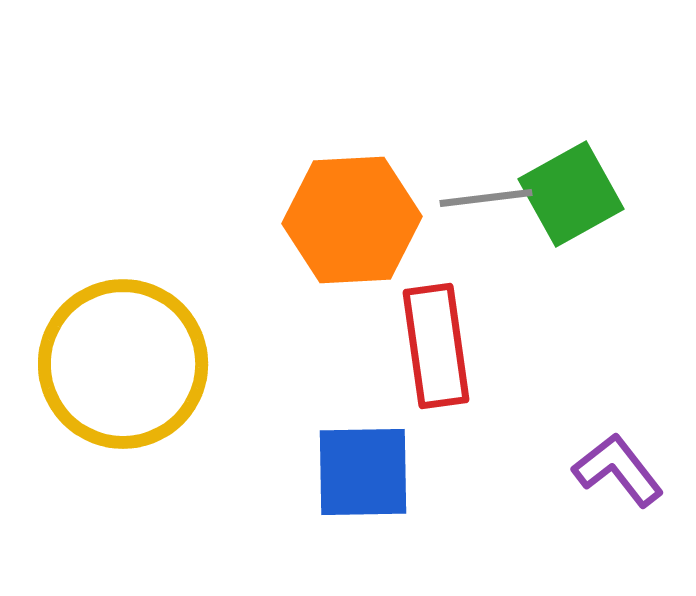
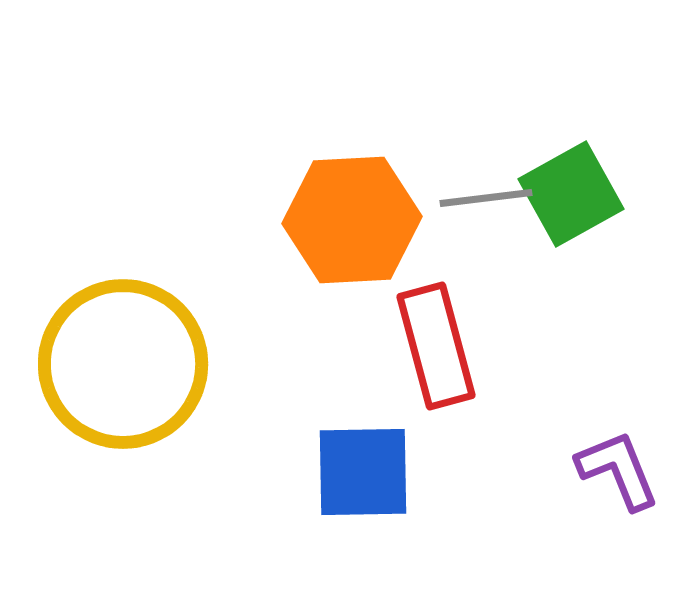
red rectangle: rotated 7 degrees counterclockwise
purple L-shape: rotated 16 degrees clockwise
